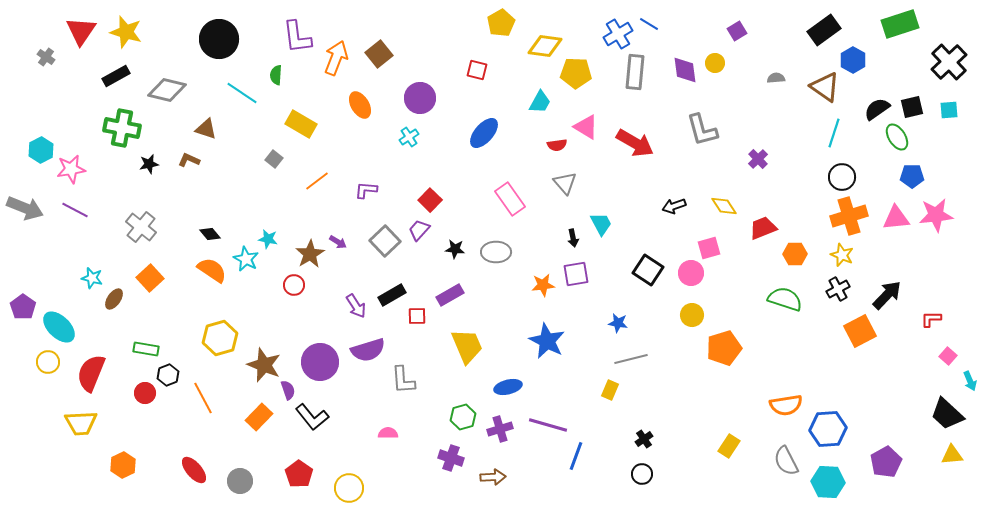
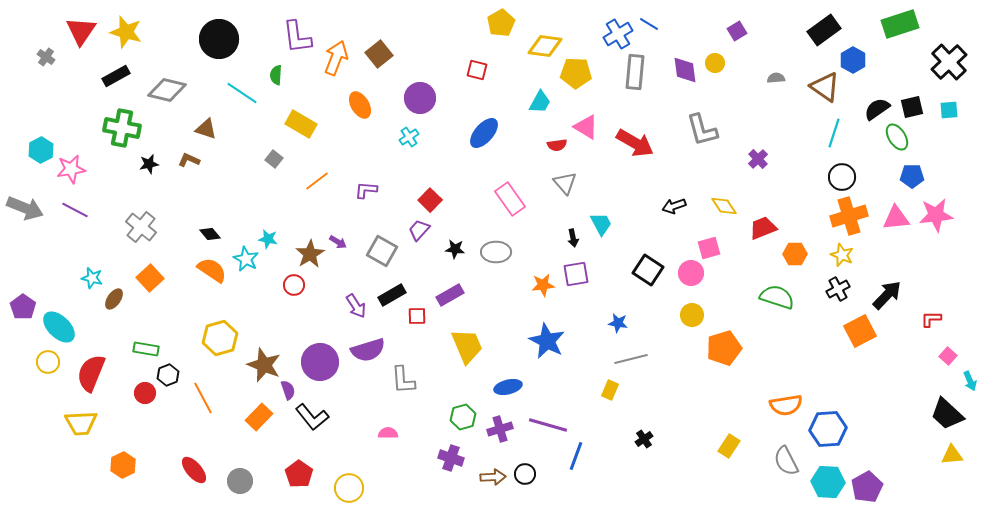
gray square at (385, 241): moved 3 px left, 10 px down; rotated 16 degrees counterclockwise
green semicircle at (785, 299): moved 8 px left, 2 px up
purple pentagon at (886, 462): moved 19 px left, 25 px down
black circle at (642, 474): moved 117 px left
